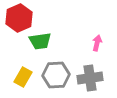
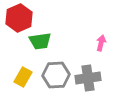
pink arrow: moved 4 px right
gray cross: moved 2 px left
